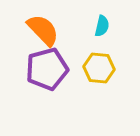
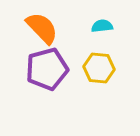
cyan semicircle: rotated 110 degrees counterclockwise
orange semicircle: moved 1 px left, 2 px up
